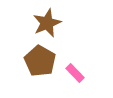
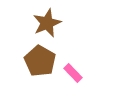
pink rectangle: moved 2 px left
